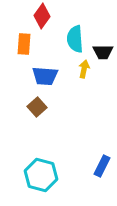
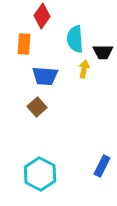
cyan hexagon: moved 1 px left, 1 px up; rotated 12 degrees clockwise
